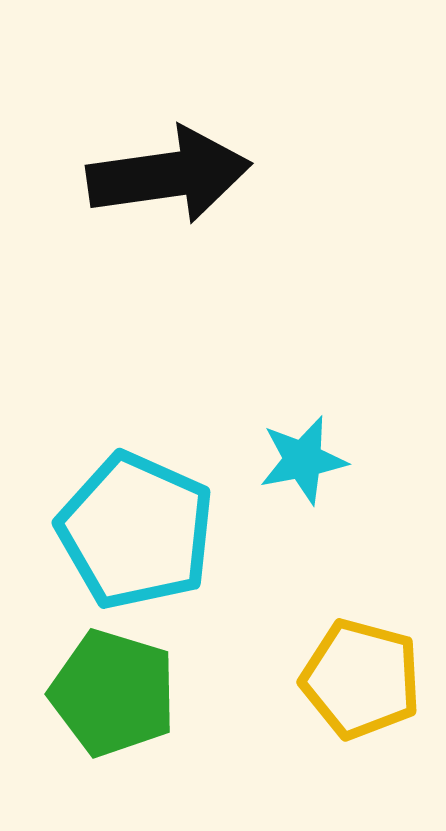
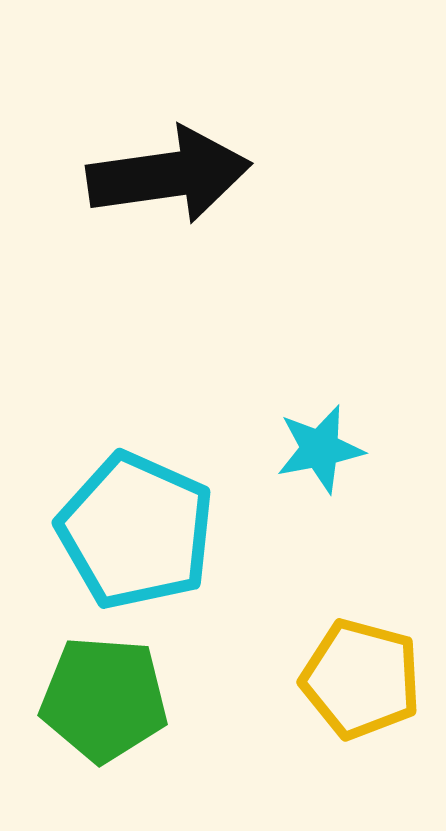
cyan star: moved 17 px right, 11 px up
green pentagon: moved 9 px left, 6 px down; rotated 13 degrees counterclockwise
